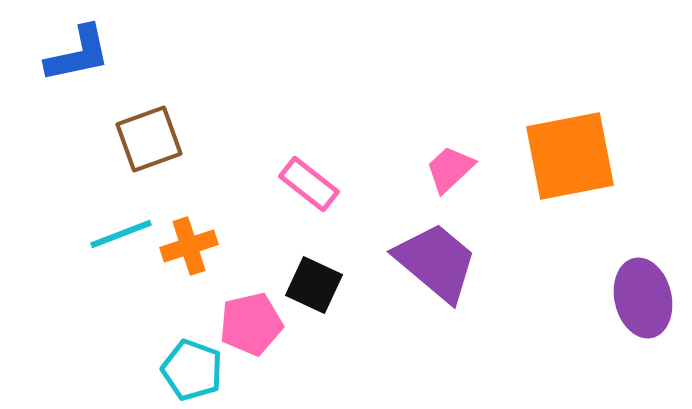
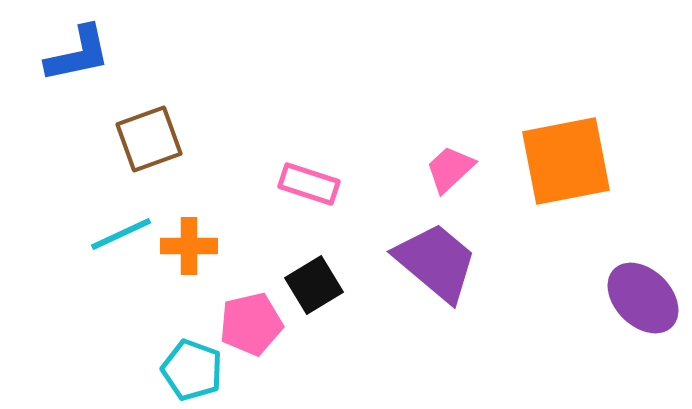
orange square: moved 4 px left, 5 px down
pink rectangle: rotated 20 degrees counterclockwise
cyan line: rotated 4 degrees counterclockwise
orange cross: rotated 18 degrees clockwise
black square: rotated 34 degrees clockwise
purple ellipse: rotated 32 degrees counterclockwise
